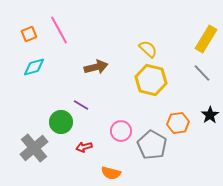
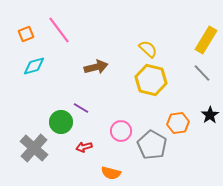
pink line: rotated 8 degrees counterclockwise
orange square: moved 3 px left
yellow rectangle: moved 1 px down
cyan diamond: moved 1 px up
purple line: moved 3 px down
gray cross: rotated 8 degrees counterclockwise
